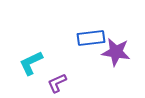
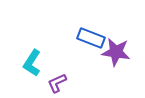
blue rectangle: rotated 28 degrees clockwise
cyan L-shape: moved 1 px right; rotated 32 degrees counterclockwise
